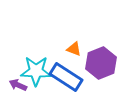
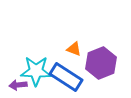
purple arrow: rotated 30 degrees counterclockwise
